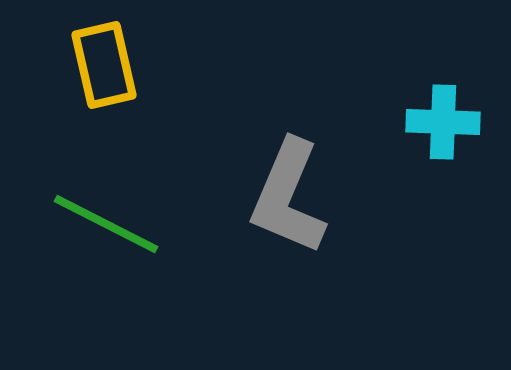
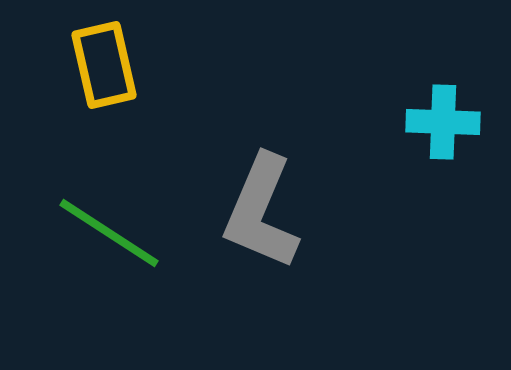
gray L-shape: moved 27 px left, 15 px down
green line: moved 3 px right, 9 px down; rotated 6 degrees clockwise
